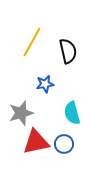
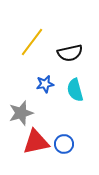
yellow line: rotated 8 degrees clockwise
black semicircle: moved 2 px right, 2 px down; rotated 90 degrees clockwise
cyan semicircle: moved 3 px right, 23 px up
